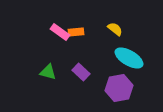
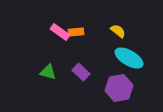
yellow semicircle: moved 3 px right, 2 px down
